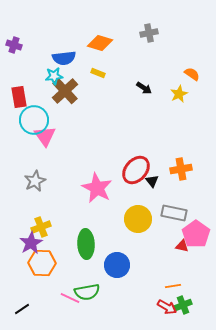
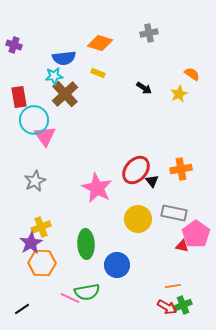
brown cross: moved 3 px down
